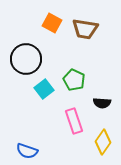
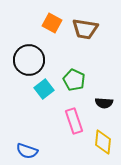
black circle: moved 3 px right, 1 px down
black semicircle: moved 2 px right
yellow diamond: rotated 30 degrees counterclockwise
